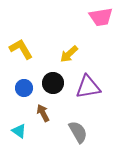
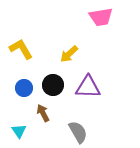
black circle: moved 2 px down
purple triangle: rotated 12 degrees clockwise
cyan triangle: rotated 21 degrees clockwise
